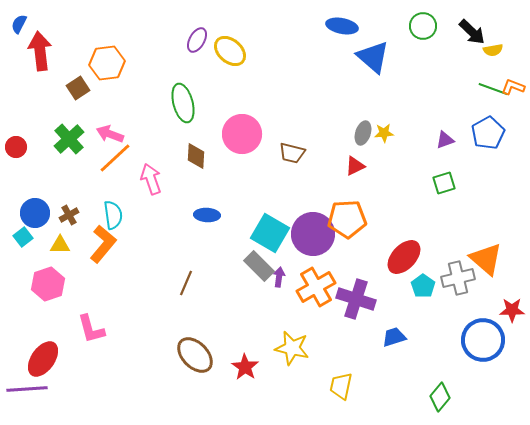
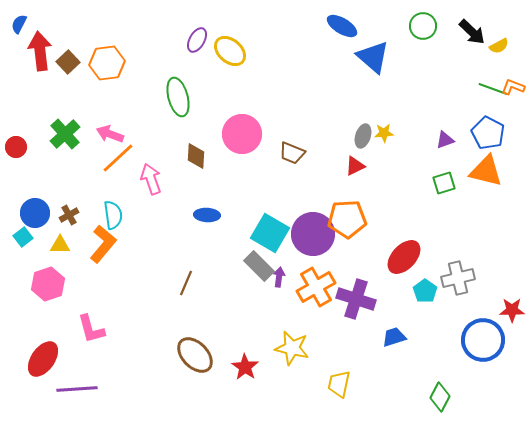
blue ellipse at (342, 26): rotated 20 degrees clockwise
yellow semicircle at (493, 50): moved 6 px right, 4 px up; rotated 18 degrees counterclockwise
brown square at (78, 88): moved 10 px left, 26 px up; rotated 10 degrees counterclockwise
green ellipse at (183, 103): moved 5 px left, 6 px up
gray ellipse at (363, 133): moved 3 px down
blue pentagon at (488, 133): rotated 16 degrees counterclockwise
green cross at (69, 139): moved 4 px left, 5 px up
brown trapezoid at (292, 153): rotated 8 degrees clockwise
orange line at (115, 158): moved 3 px right
orange triangle at (486, 259): moved 88 px up; rotated 27 degrees counterclockwise
cyan pentagon at (423, 286): moved 2 px right, 5 px down
yellow trapezoid at (341, 386): moved 2 px left, 2 px up
purple line at (27, 389): moved 50 px right
green diamond at (440, 397): rotated 12 degrees counterclockwise
